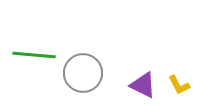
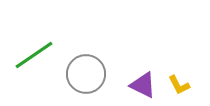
green line: rotated 39 degrees counterclockwise
gray circle: moved 3 px right, 1 px down
